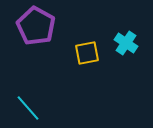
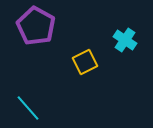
cyan cross: moved 1 px left, 3 px up
yellow square: moved 2 px left, 9 px down; rotated 15 degrees counterclockwise
